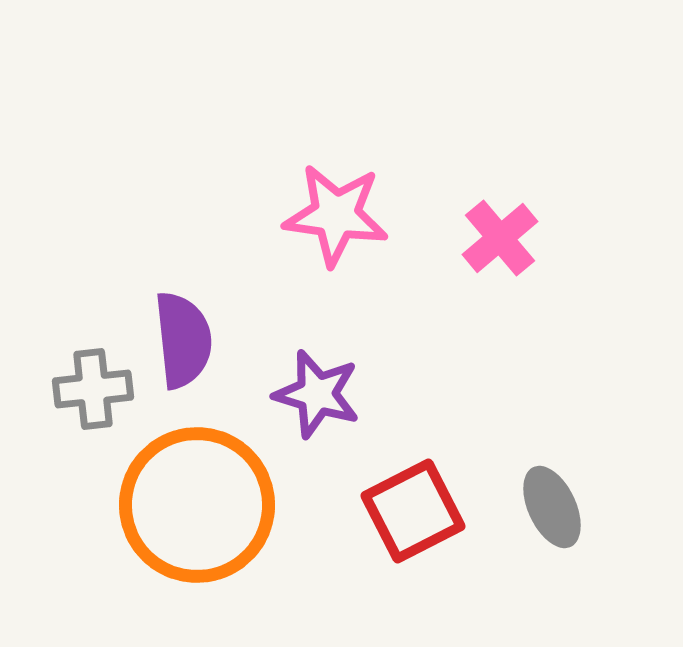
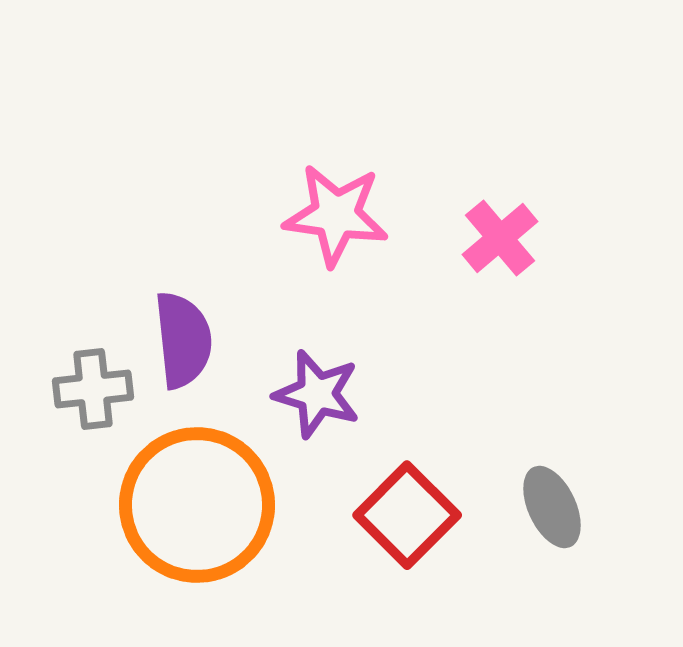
red square: moved 6 px left, 4 px down; rotated 18 degrees counterclockwise
